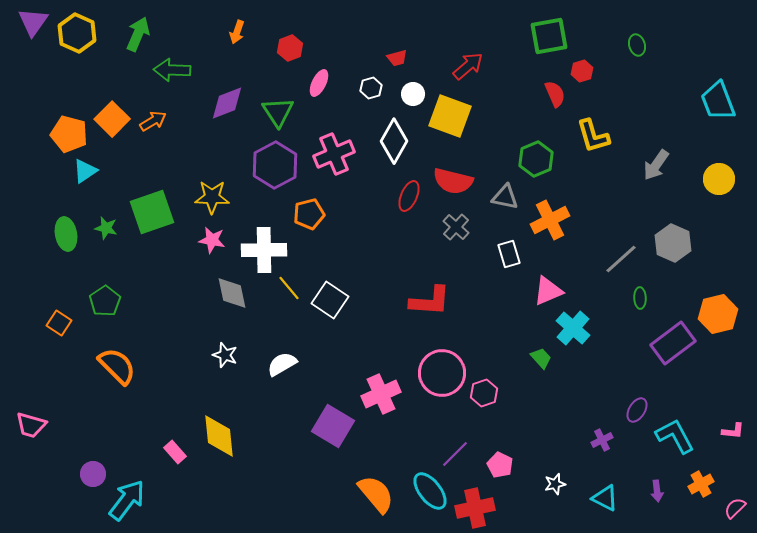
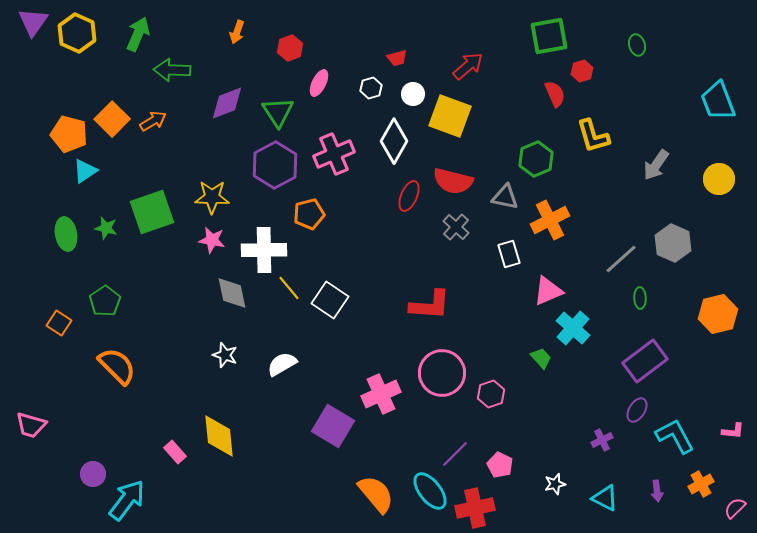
red L-shape at (430, 301): moved 4 px down
purple rectangle at (673, 343): moved 28 px left, 18 px down
pink hexagon at (484, 393): moved 7 px right, 1 px down
